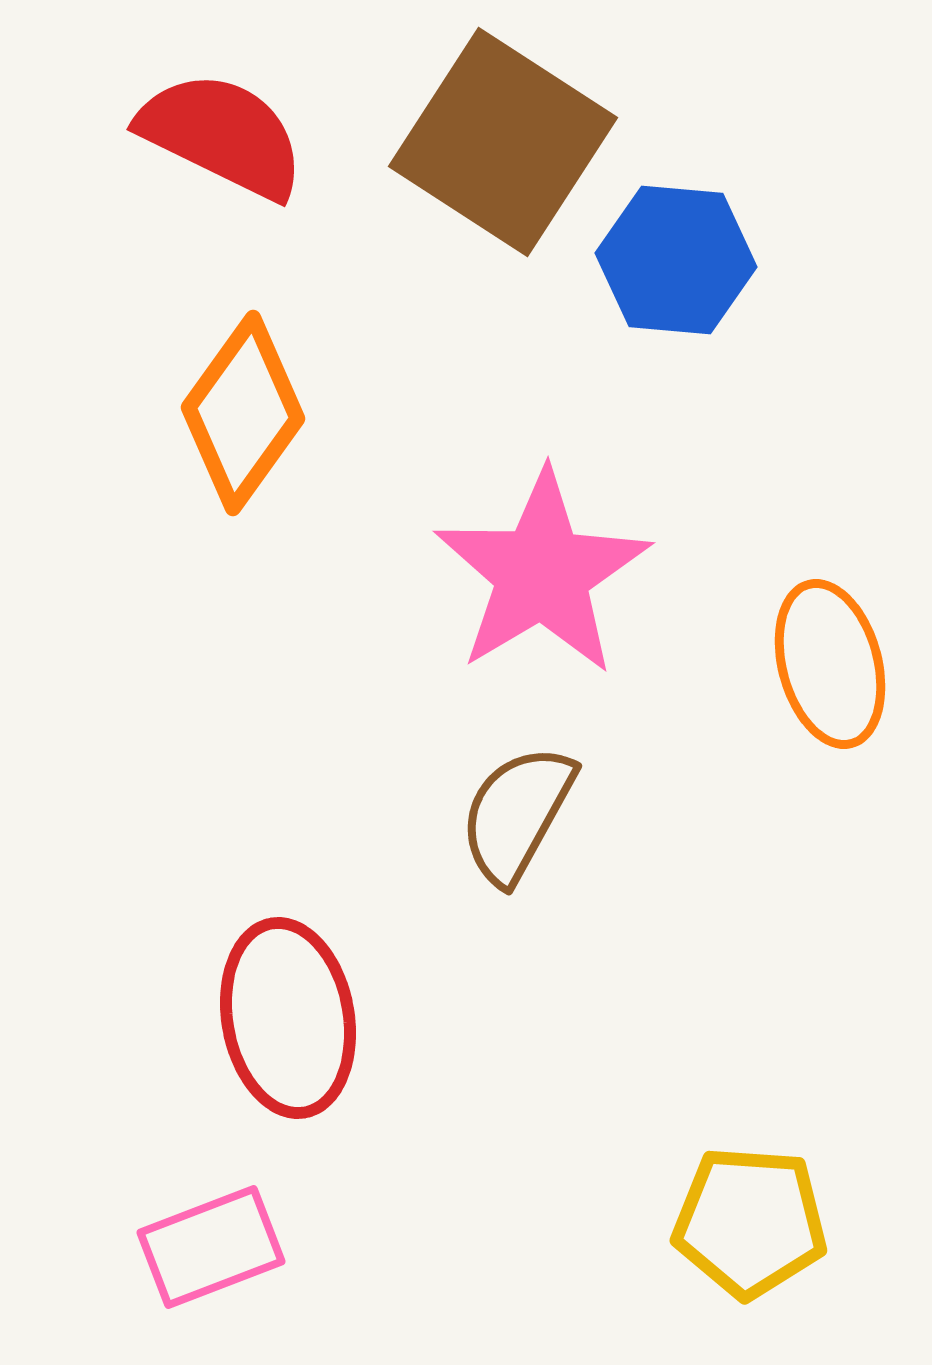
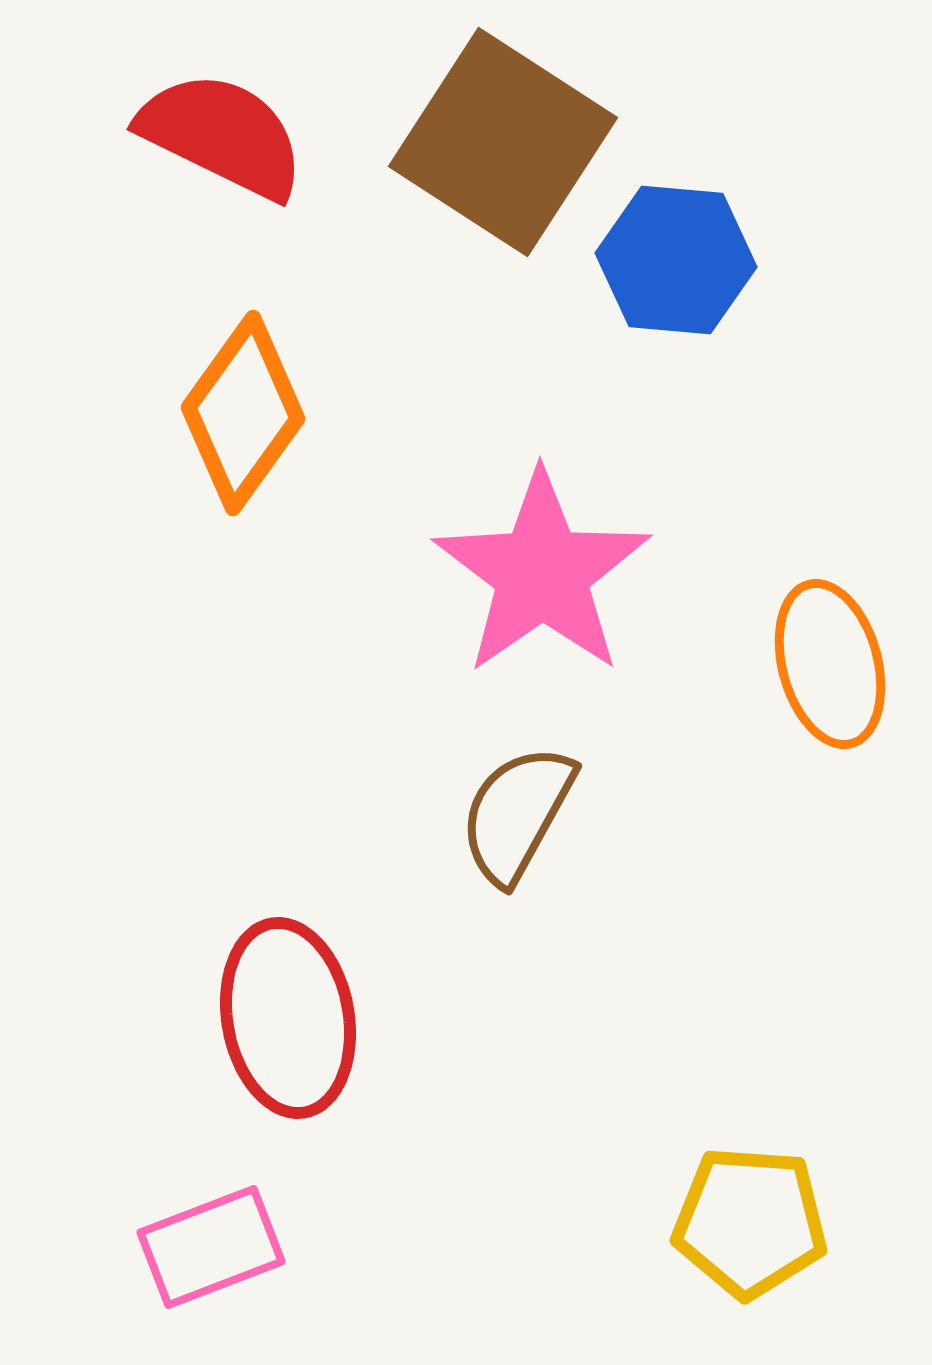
pink star: rotated 4 degrees counterclockwise
